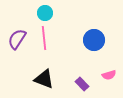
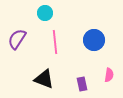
pink line: moved 11 px right, 4 px down
pink semicircle: rotated 64 degrees counterclockwise
purple rectangle: rotated 32 degrees clockwise
